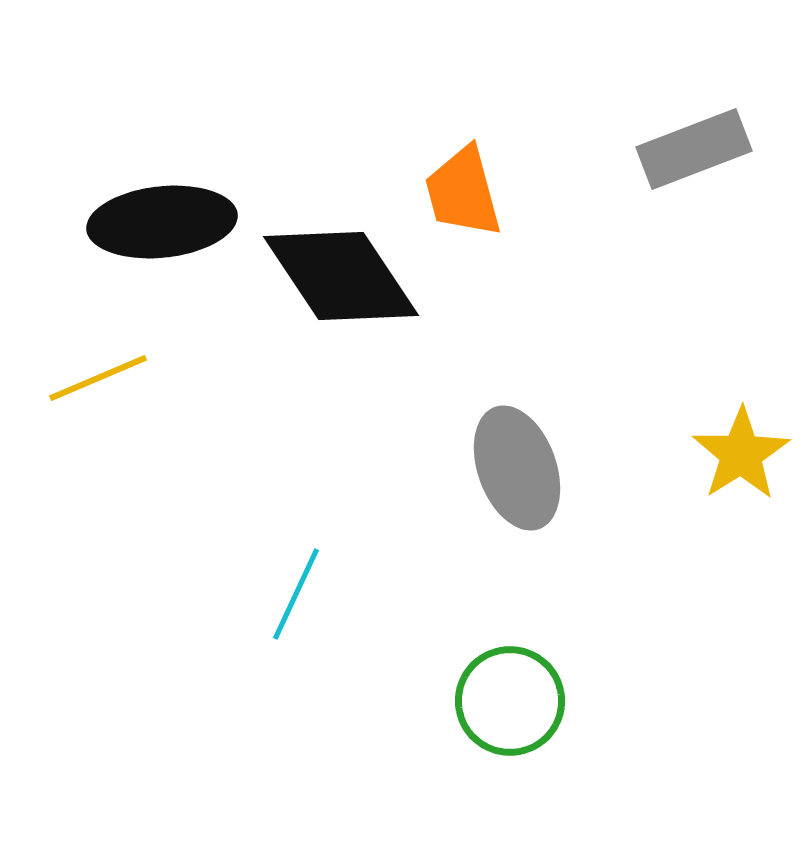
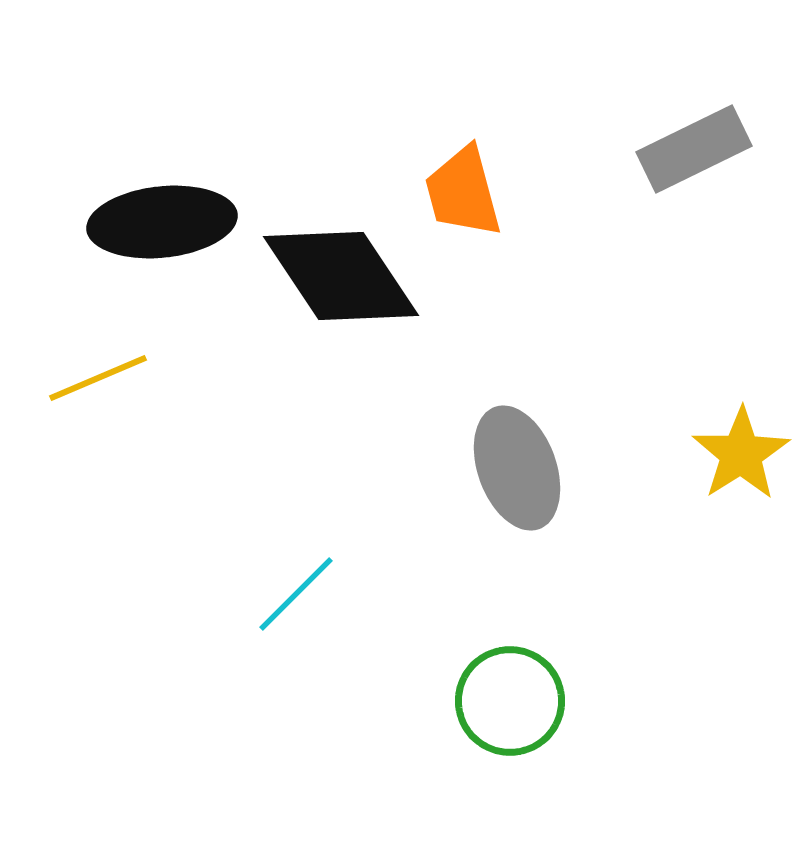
gray rectangle: rotated 5 degrees counterclockwise
cyan line: rotated 20 degrees clockwise
